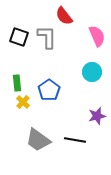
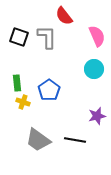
cyan circle: moved 2 px right, 3 px up
yellow cross: rotated 24 degrees counterclockwise
